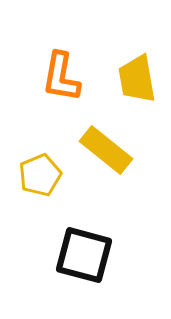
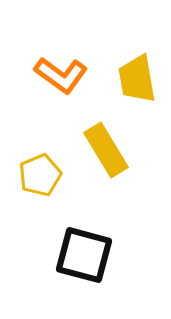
orange L-shape: moved 2 px up; rotated 64 degrees counterclockwise
yellow rectangle: rotated 20 degrees clockwise
